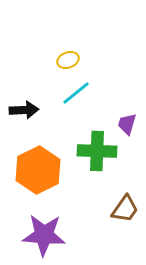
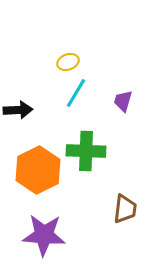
yellow ellipse: moved 2 px down
cyan line: rotated 20 degrees counterclockwise
black arrow: moved 6 px left
purple trapezoid: moved 4 px left, 23 px up
green cross: moved 11 px left
brown trapezoid: rotated 28 degrees counterclockwise
